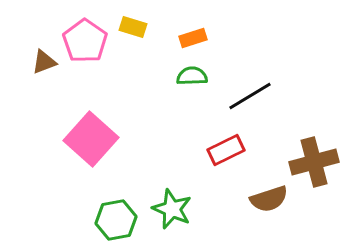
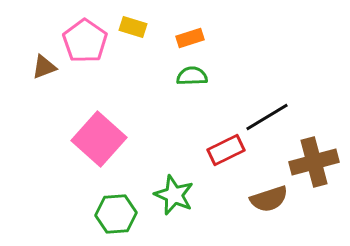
orange rectangle: moved 3 px left
brown triangle: moved 5 px down
black line: moved 17 px right, 21 px down
pink square: moved 8 px right
green star: moved 2 px right, 14 px up
green hexagon: moved 6 px up; rotated 6 degrees clockwise
